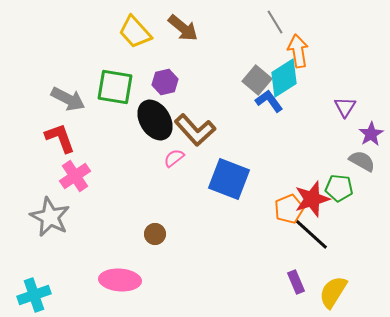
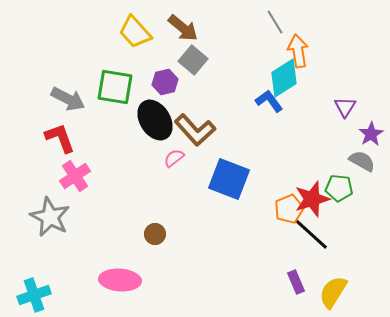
gray square: moved 64 px left, 20 px up
